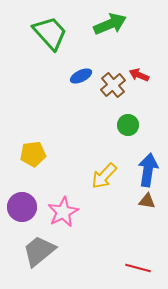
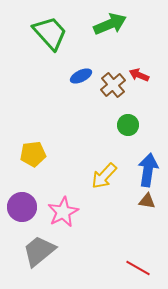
red line: rotated 15 degrees clockwise
